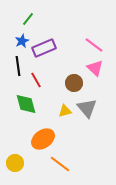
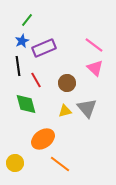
green line: moved 1 px left, 1 px down
brown circle: moved 7 px left
